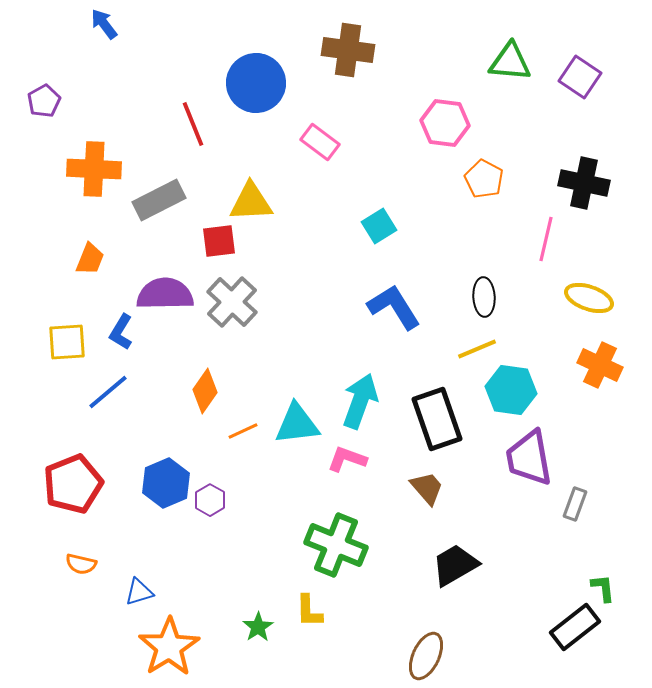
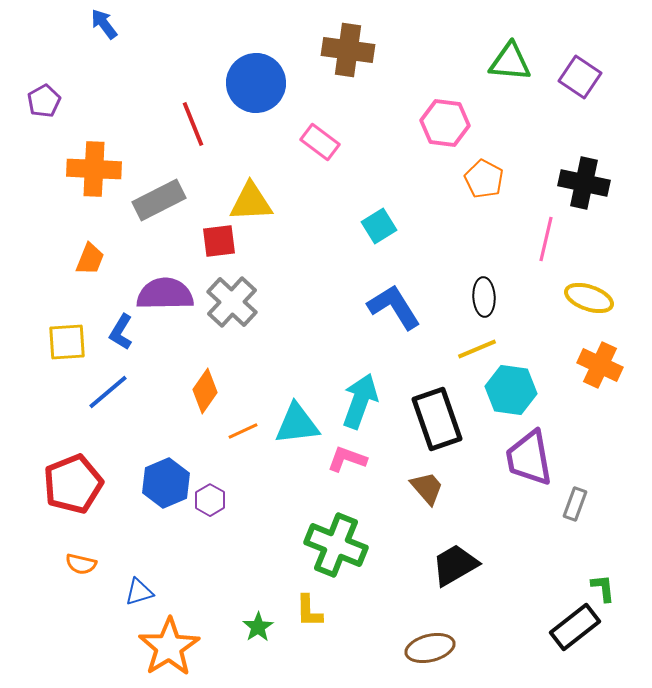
brown ellipse at (426, 656): moved 4 px right, 8 px up; rotated 51 degrees clockwise
